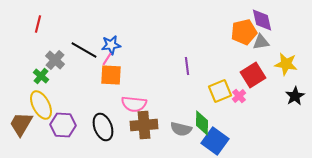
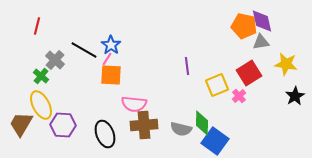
purple diamond: moved 1 px down
red line: moved 1 px left, 2 px down
orange pentagon: moved 6 px up; rotated 25 degrees clockwise
blue star: rotated 30 degrees counterclockwise
red square: moved 4 px left, 2 px up
yellow square: moved 3 px left, 6 px up
black ellipse: moved 2 px right, 7 px down
